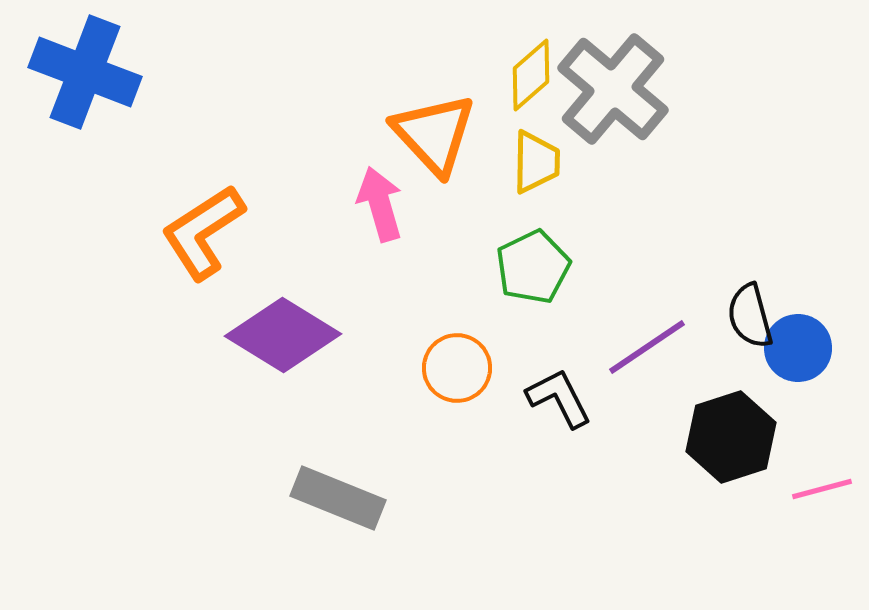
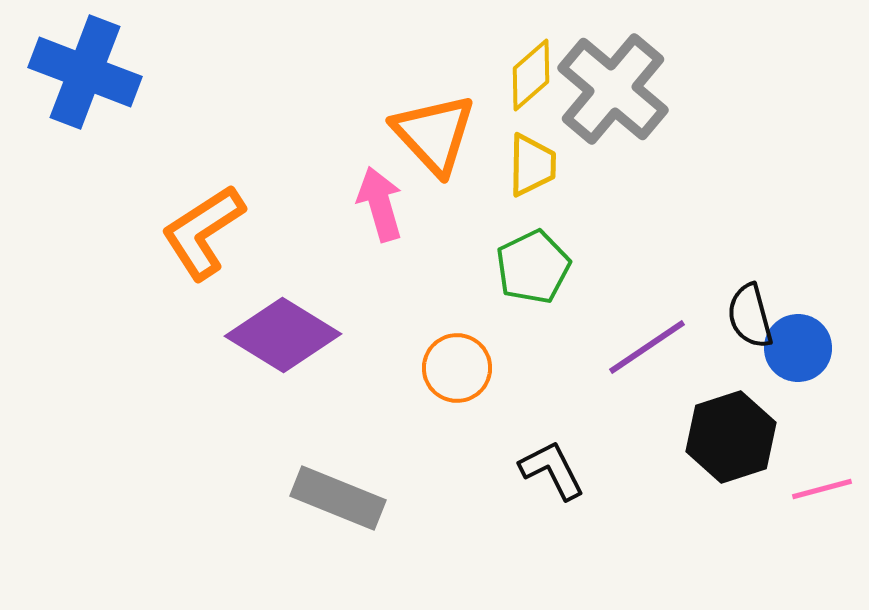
yellow trapezoid: moved 4 px left, 3 px down
black L-shape: moved 7 px left, 72 px down
